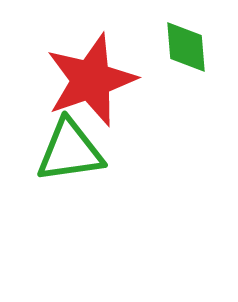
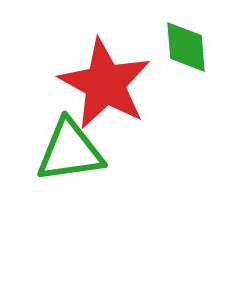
red star: moved 14 px right, 4 px down; rotated 24 degrees counterclockwise
